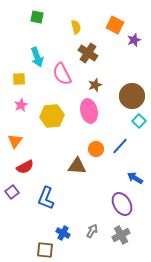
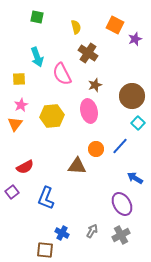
purple star: moved 1 px right, 1 px up
cyan square: moved 1 px left, 2 px down
orange triangle: moved 17 px up
blue cross: moved 1 px left
